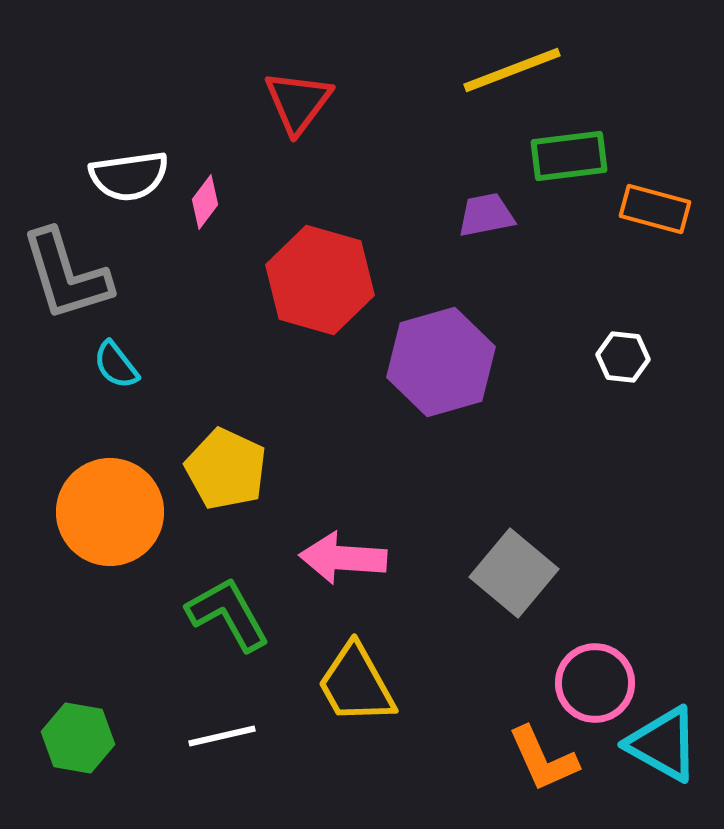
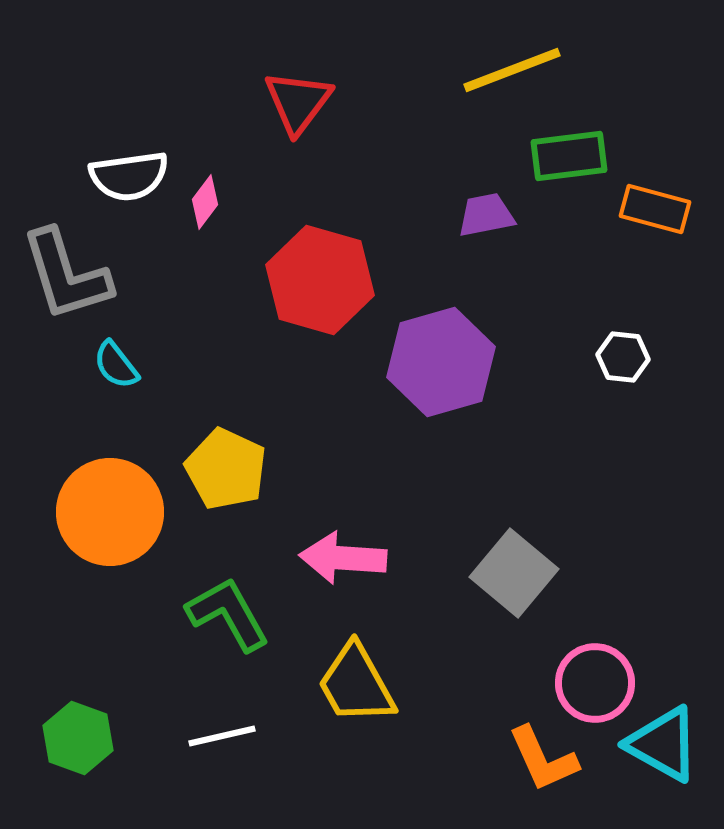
green hexagon: rotated 10 degrees clockwise
